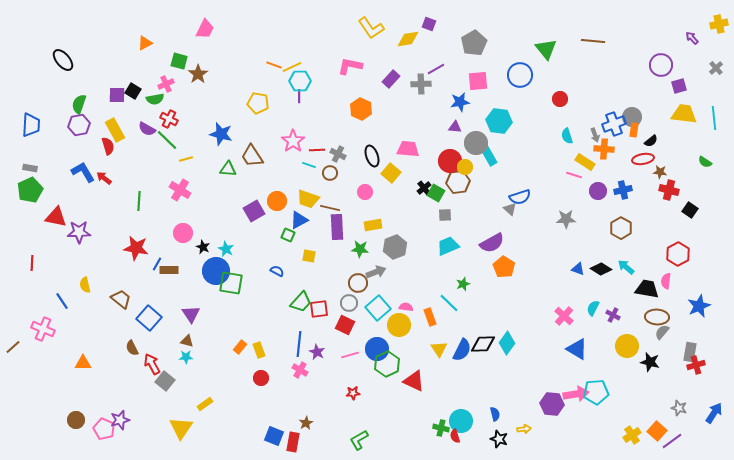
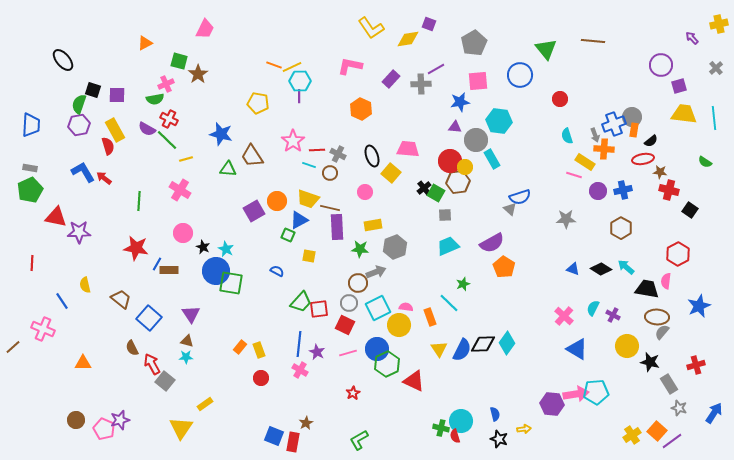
black square at (133, 91): moved 40 px left, 1 px up; rotated 14 degrees counterclockwise
gray circle at (476, 143): moved 3 px up
cyan rectangle at (489, 156): moved 3 px right, 3 px down
blue triangle at (578, 269): moved 5 px left
cyan square at (378, 308): rotated 15 degrees clockwise
gray rectangle at (690, 352): moved 21 px left, 32 px down; rotated 42 degrees counterclockwise
pink line at (350, 355): moved 2 px left, 2 px up
red star at (353, 393): rotated 24 degrees counterclockwise
